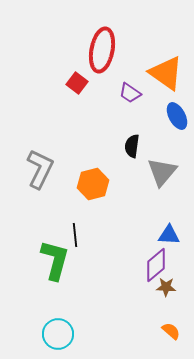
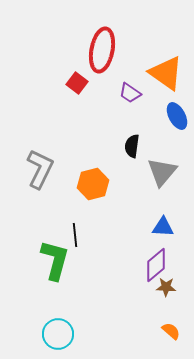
blue triangle: moved 6 px left, 8 px up
